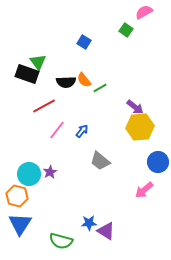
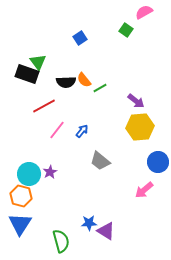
blue square: moved 4 px left, 4 px up; rotated 24 degrees clockwise
purple arrow: moved 1 px right, 6 px up
orange hexagon: moved 4 px right
green semicircle: rotated 120 degrees counterclockwise
